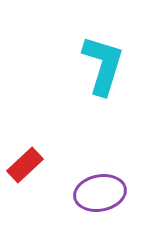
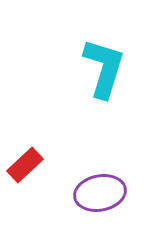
cyan L-shape: moved 1 px right, 3 px down
